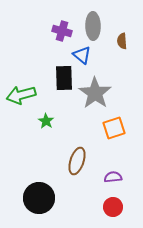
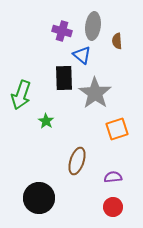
gray ellipse: rotated 8 degrees clockwise
brown semicircle: moved 5 px left
green arrow: rotated 56 degrees counterclockwise
orange square: moved 3 px right, 1 px down
